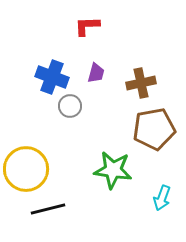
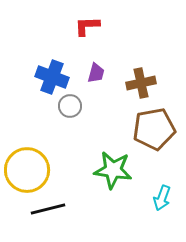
yellow circle: moved 1 px right, 1 px down
